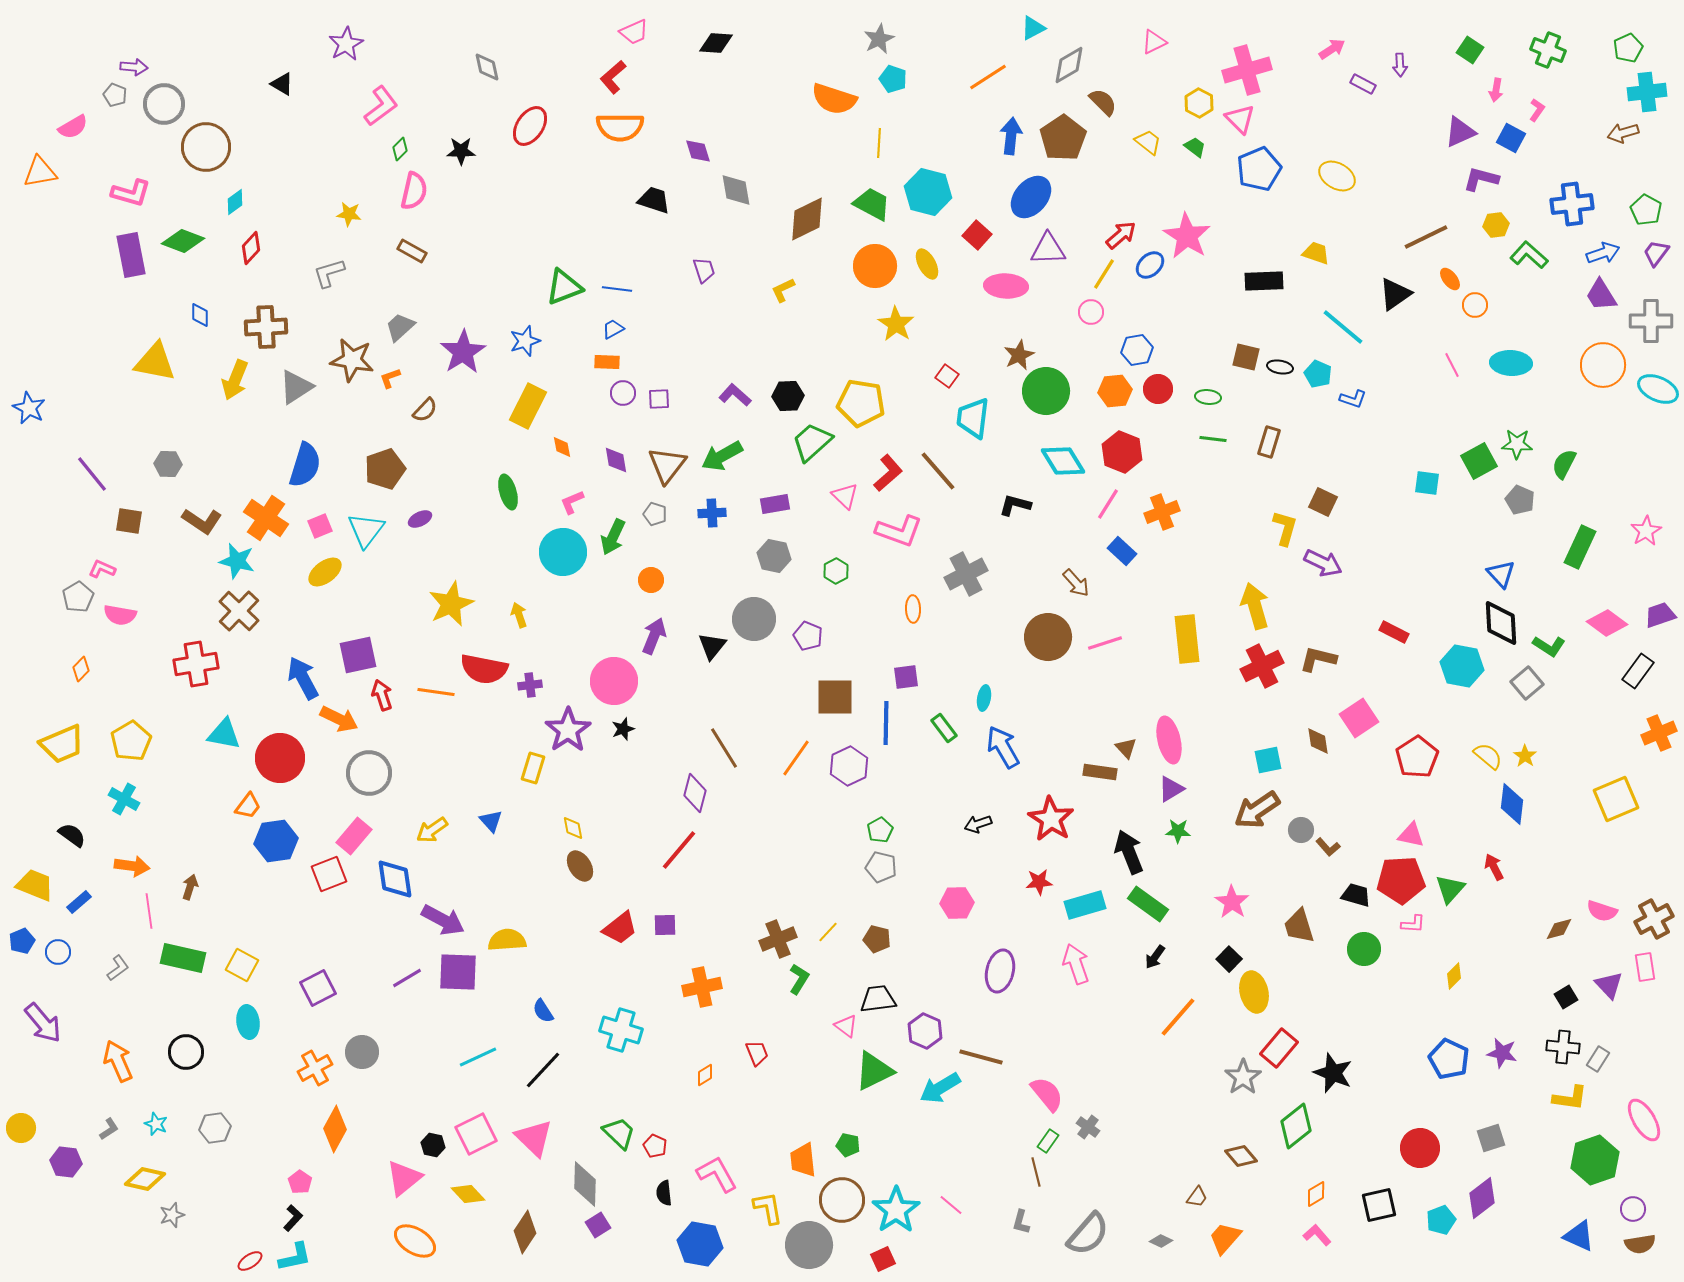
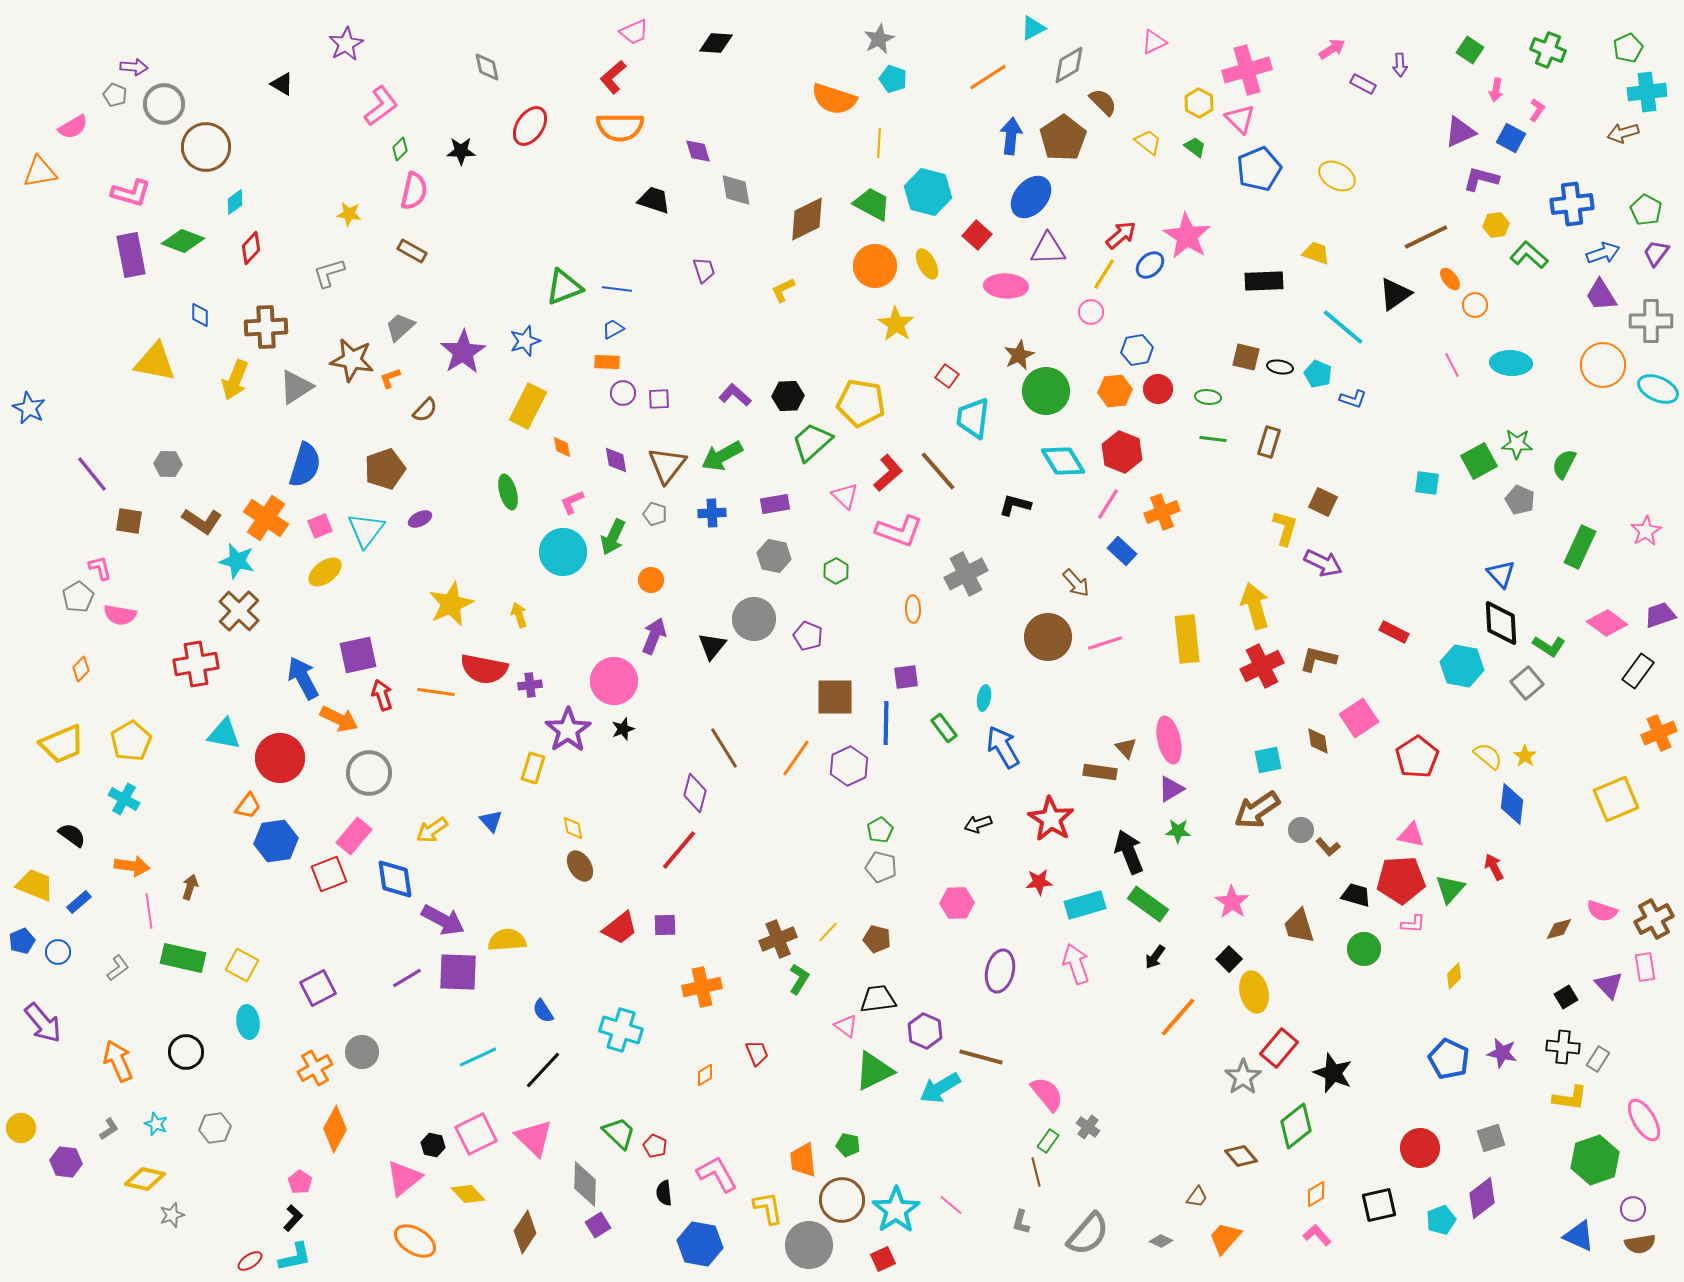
pink L-shape at (102, 569): moved 2 px left, 1 px up; rotated 52 degrees clockwise
